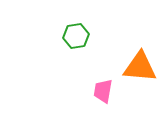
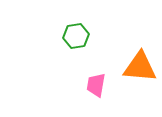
pink trapezoid: moved 7 px left, 6 px up
